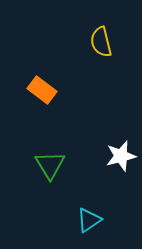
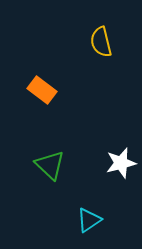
white star: moved 7 px down
green triangle: rotated 16 degrees counterclockwise
